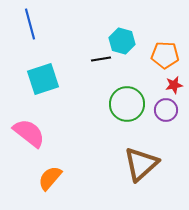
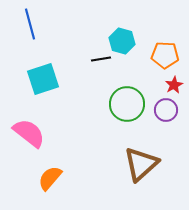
red star: rotated 18 degrees counterclockwise
